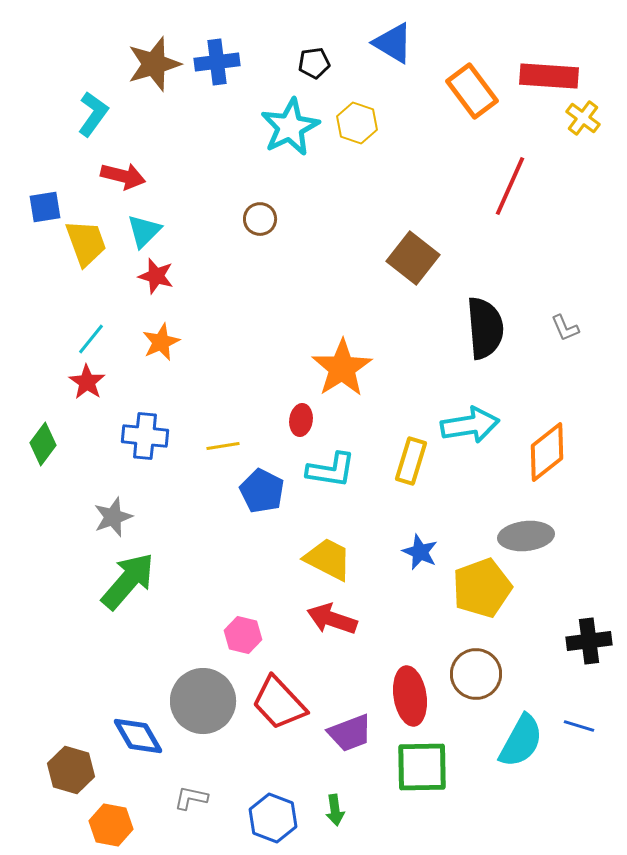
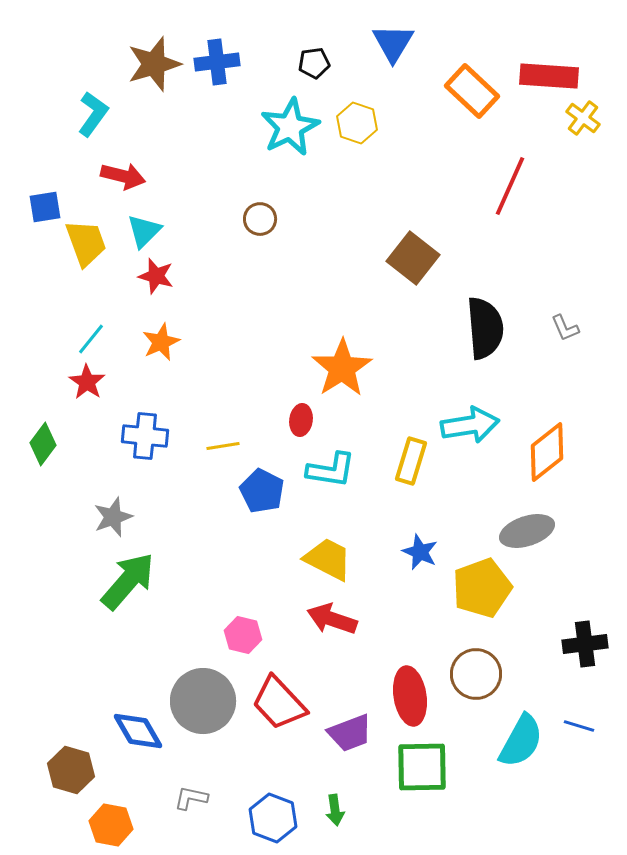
blue triangle at (393, 43): rotated 30 degrees clockwise
orange rectangle at (472, 91): rotated 10 degrees counterclockwise
gray ellipse at (526, 536): moved 1 px right, 5 px up; rotated 12 degrees counterclockwise
black cross at (589, 641): moved 4 px left, 3 px down
blue diamond at (138, 736): moved 5 px up
